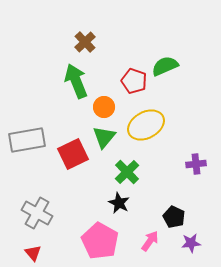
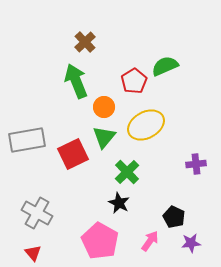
red pentagon: rotated 20 degrees clockwise
